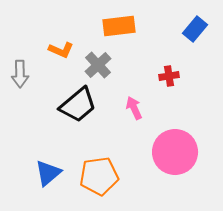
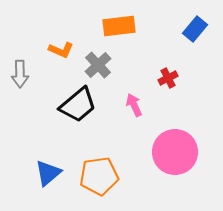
red cross: moved 1 px left, 2 px down; rotated 18 degrees counterclockwise
pink arrow: moved 3 px up
